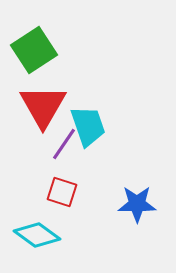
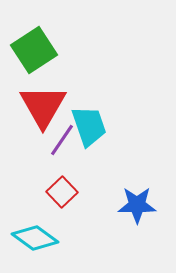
cyan trapezoid: moved 1 px right
purple line: moved 2 px left, 4 px up
red square: rotated 28 degrees clockwise
blue star: moved 1 px down
cyan diamond: moved 2 px left, 3 px down
